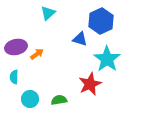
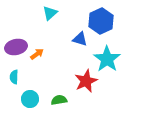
cyan triangle: moved 2 px right
red star: moved 4 px left, 3 px up
